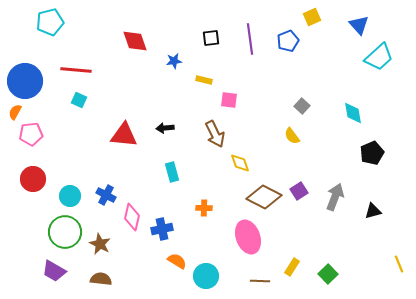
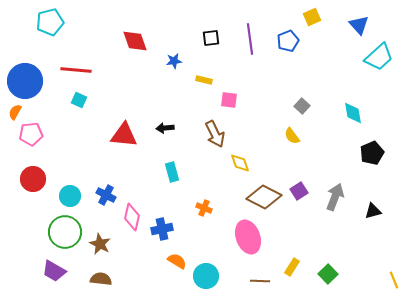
orange cross at (204, 208): rotated 21 degrees clockwise
yellow line at (399, 264): moved 5 px left, 16 px down
